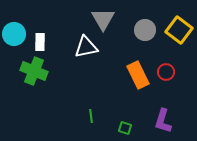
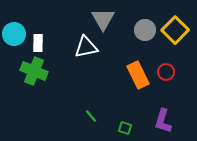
yellow square: moved 4 px left; rotated 8 degrees clockwise
white rectangle: moved 2 px left, 1 px down
green line: rotated 32 degrees counterclockwise
